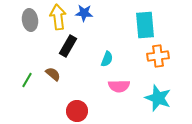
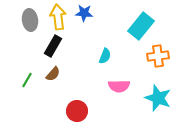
cyan rectangle: moved 4 px left, 1 px down; rotated 44 degrees clockwise
black rectangle: moved 15 px left
cyan semicircle: moved 2 px left, 3 px up
brown semicircle: rotated 91 degrees clockwise
